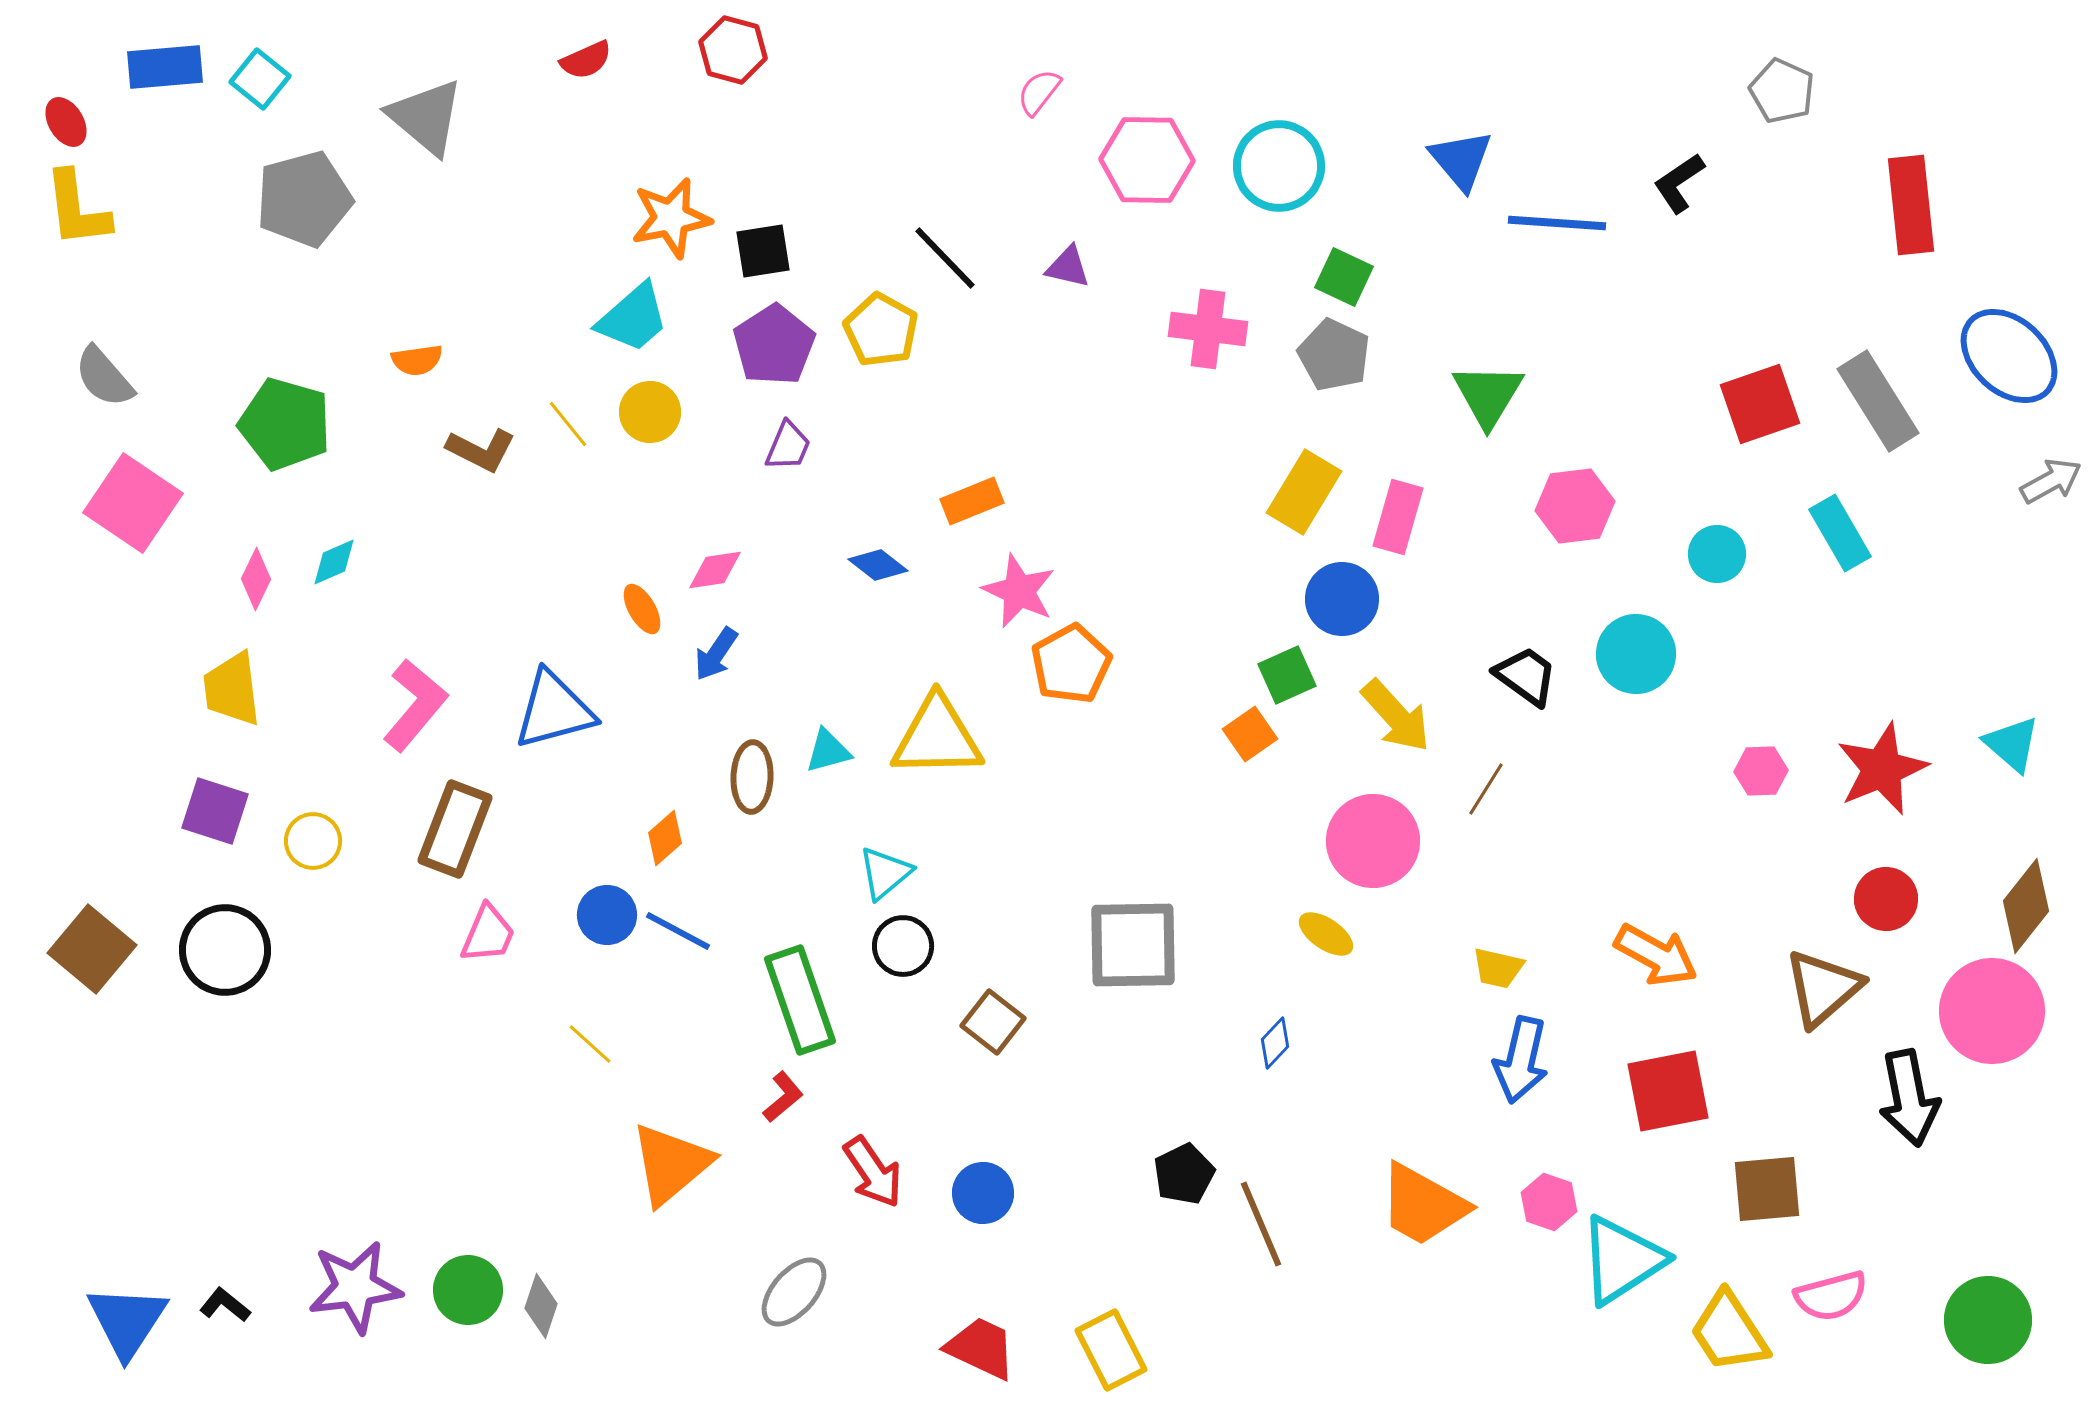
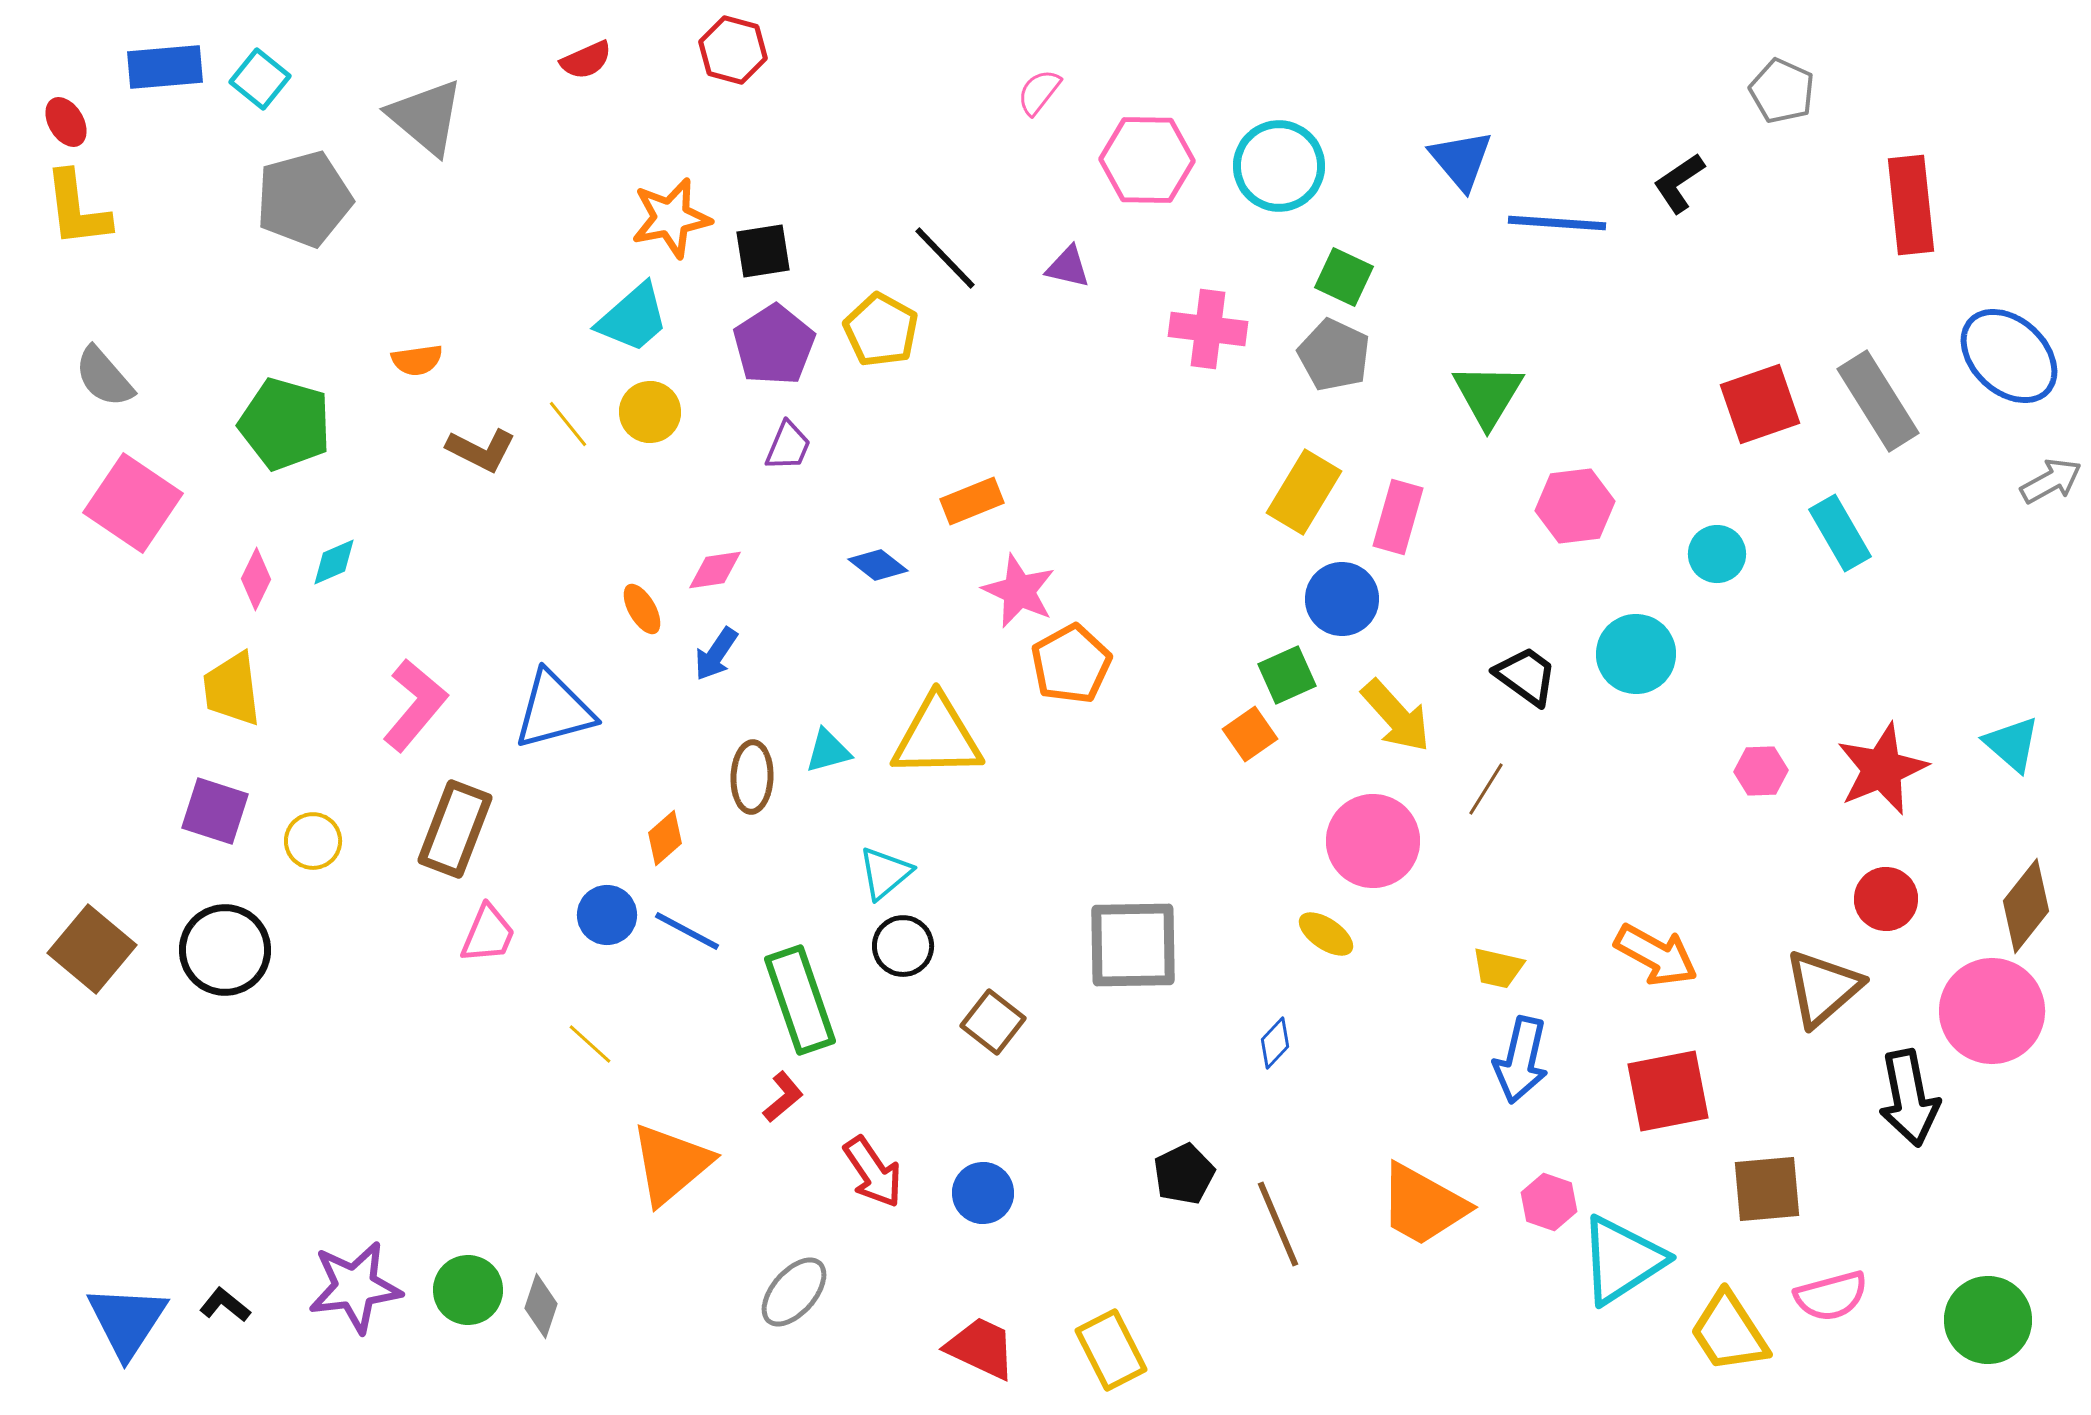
blue line at (678, 931): moved 9 px right
brown line at (1261, 1224): moved 17 px right
